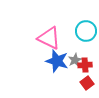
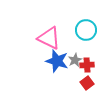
cyan circle: moved 1 px up
red cross: moved 2 px right
